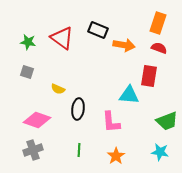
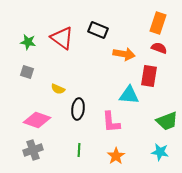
orange arrow: moved 9 px down
